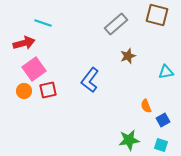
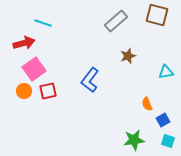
gray rectangle: moved 3 px up
red square: moved 1 px down
orange semicircle: moved 1 px right, 2 px up
green star: moved 5 px right
cyan square: moved 7 px right, 4 px up
